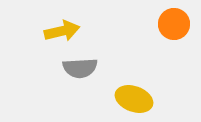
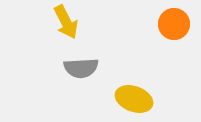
yellow arrow: moved 4 px right, 9 px up; rotated 76 degrees clockwise
gray semicircle: moved 1 px right
